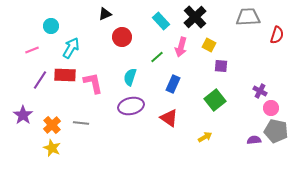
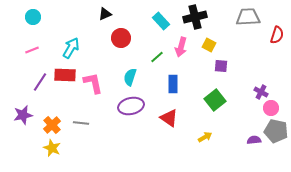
black cross: rotated 30 degrees clockwise
cyan circle: moved 18 px left, 9 px up
red circle: moved 1 px left, 1 px down
purple line: moved 2 px down
blue rectangle: rotated 24 degrees counterclockwise
purple cross: moved 1 px right, 1 px down
purple star: rotated 24 degrees clockwise
